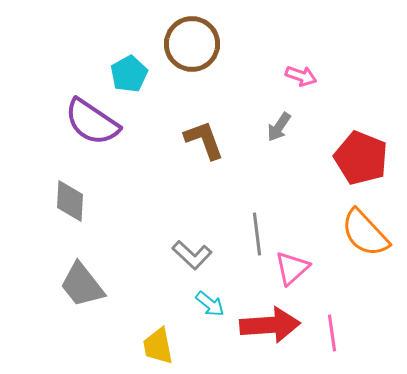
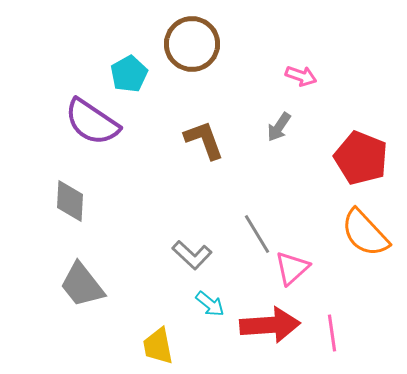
gray line: rotated 24 degrees counterclockwise
